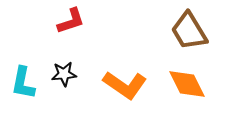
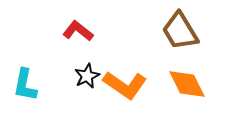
red L-shape: moved 7 px right, 10 px down; rotated 124 degrees counterclockwise
brown trapezoid: moved 9 px left
black star: moved 23 px right, 2 px down; rotated 20 degrees counterclockwise
cyan L-shape: moved 2 px right, 2 px down
